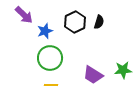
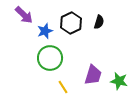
black hexagon: moved 4 px left, 1 px down
green star: moved 4 px left, 11 px down; rotated 18 degrees clockwise
purple trapezoid: rotated 105 degrees counterclockwise
yellow line: moved 12 px right, 2 px down; rotated 56 degrees clockwise
